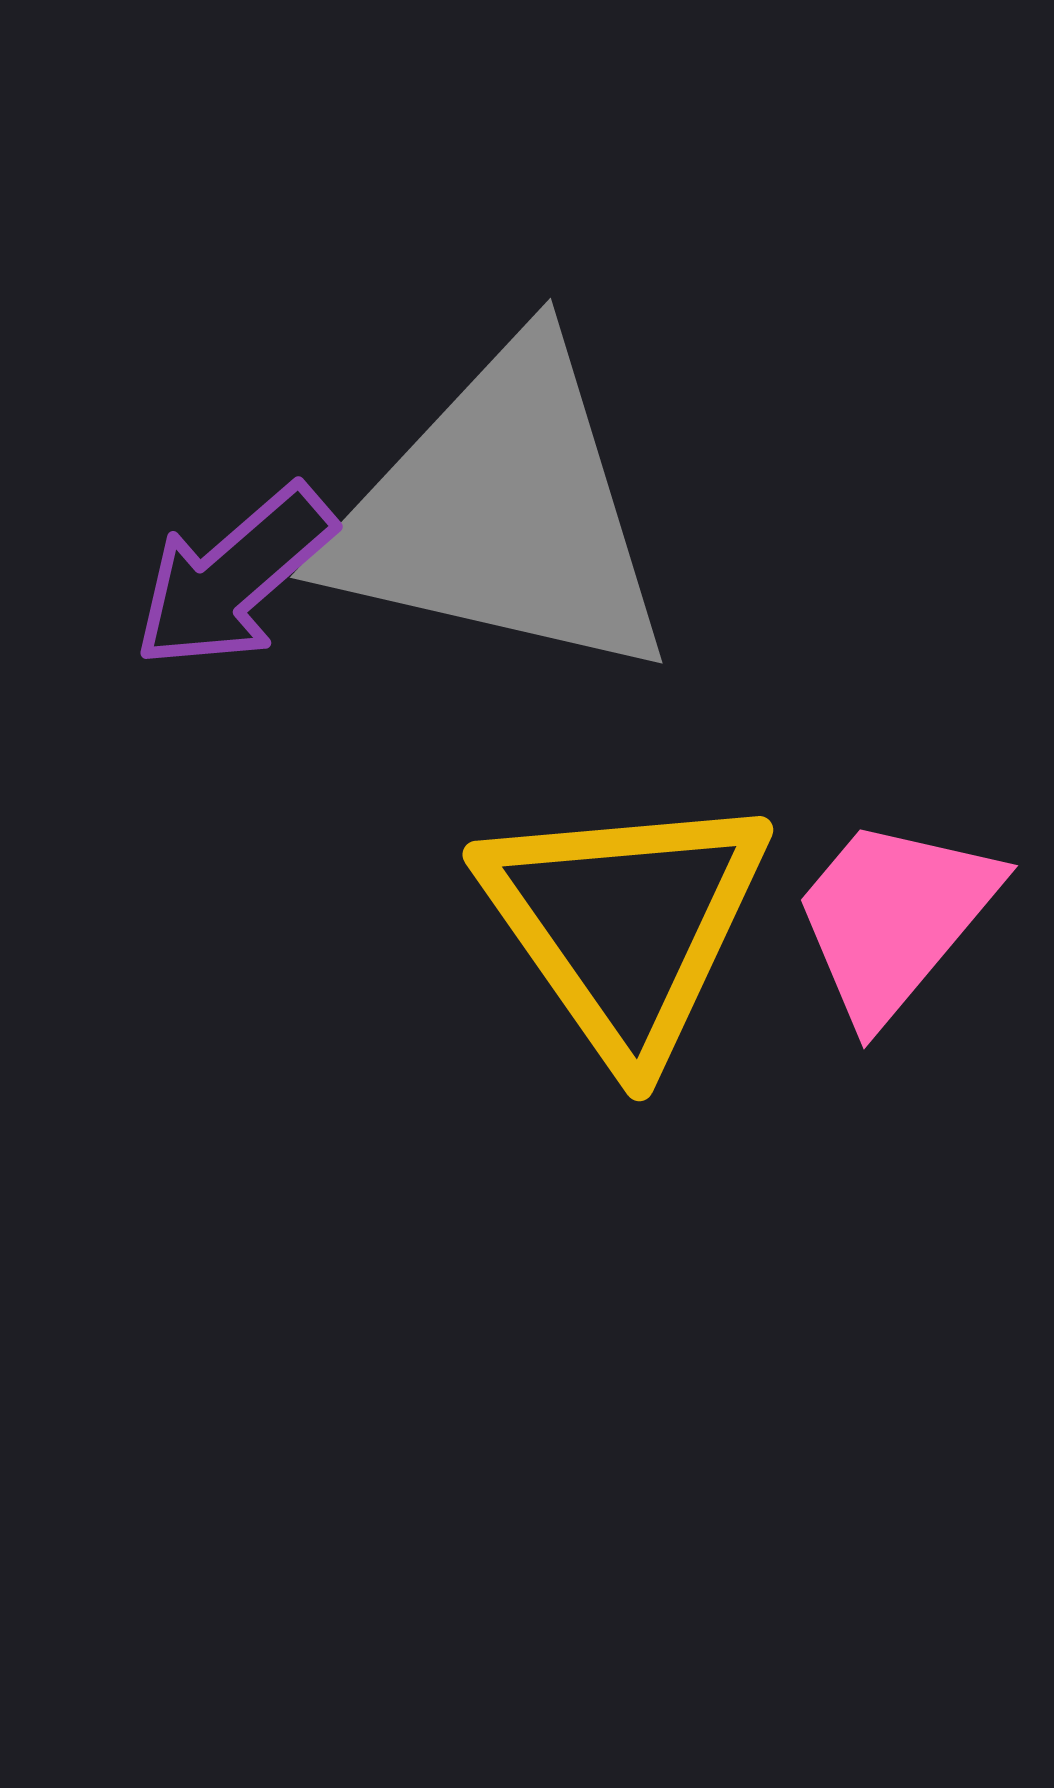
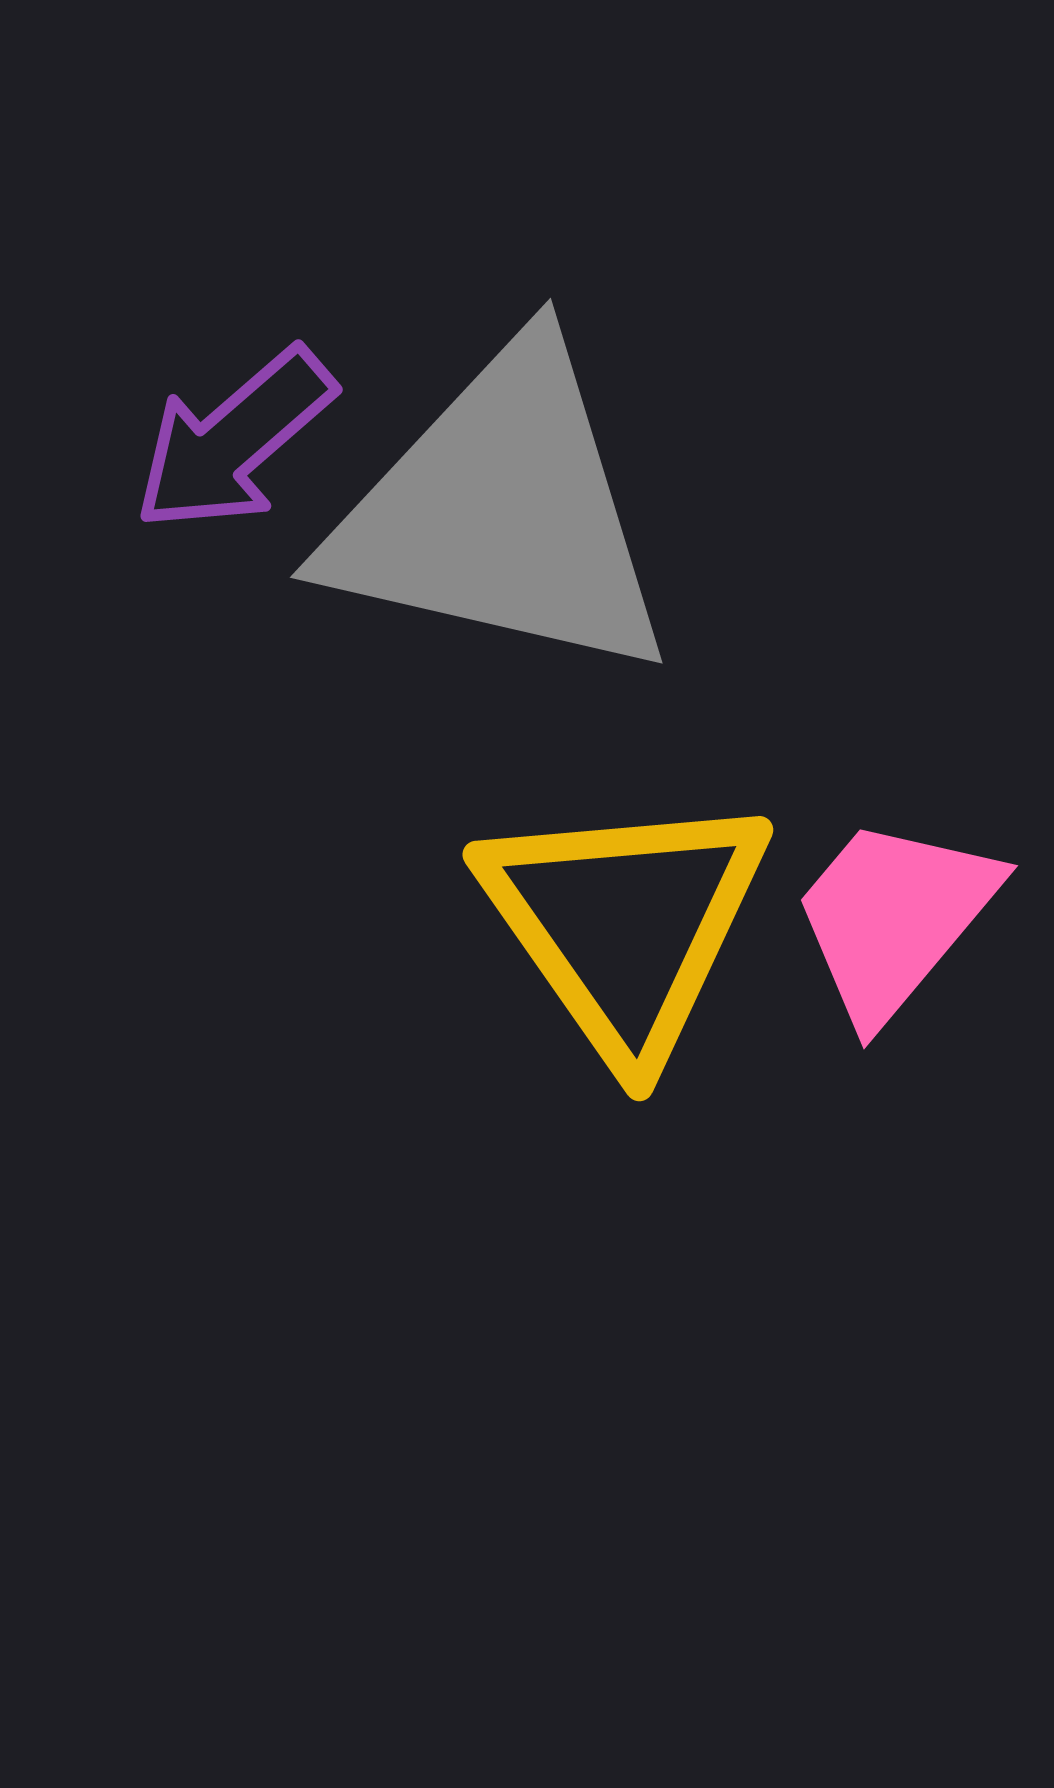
purple arrow: moved 137 px up
